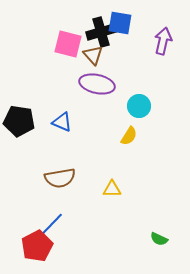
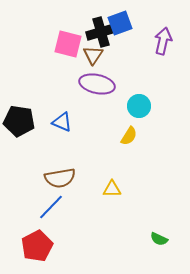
blue square: rotated 30 degrees counterclockwise
brown triangle: rotated 15 degrees clockwise
blue line: moved 18 px up
